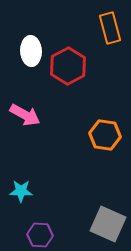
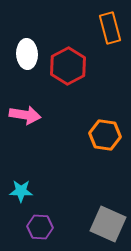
white ellipse: moved 4 px left, 3 px down
pink arrow: rotated 20 degrees counterclockwise
purple hexagon: moved 8 px up
